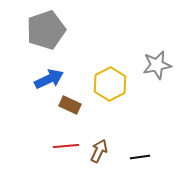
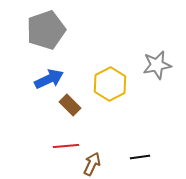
brown rectangle: rotated 20 degrees clockwise
brown arrow: moved 7 px left, 13 px down
